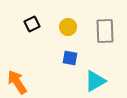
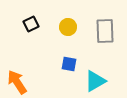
black square: moved 1 px left
blue square: moved 1 px left, 6 px down
